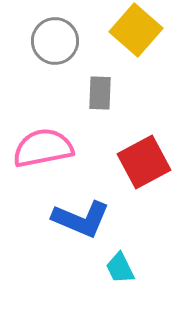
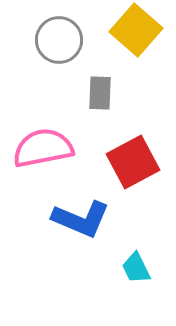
gray circle: moved 4 px right, 1 px up
red square: moved 11 px left
cyan trapezoid: moved 16 px right
